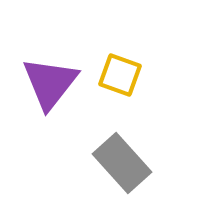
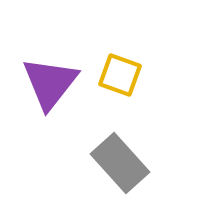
gray rectangle: moved 2 px left
